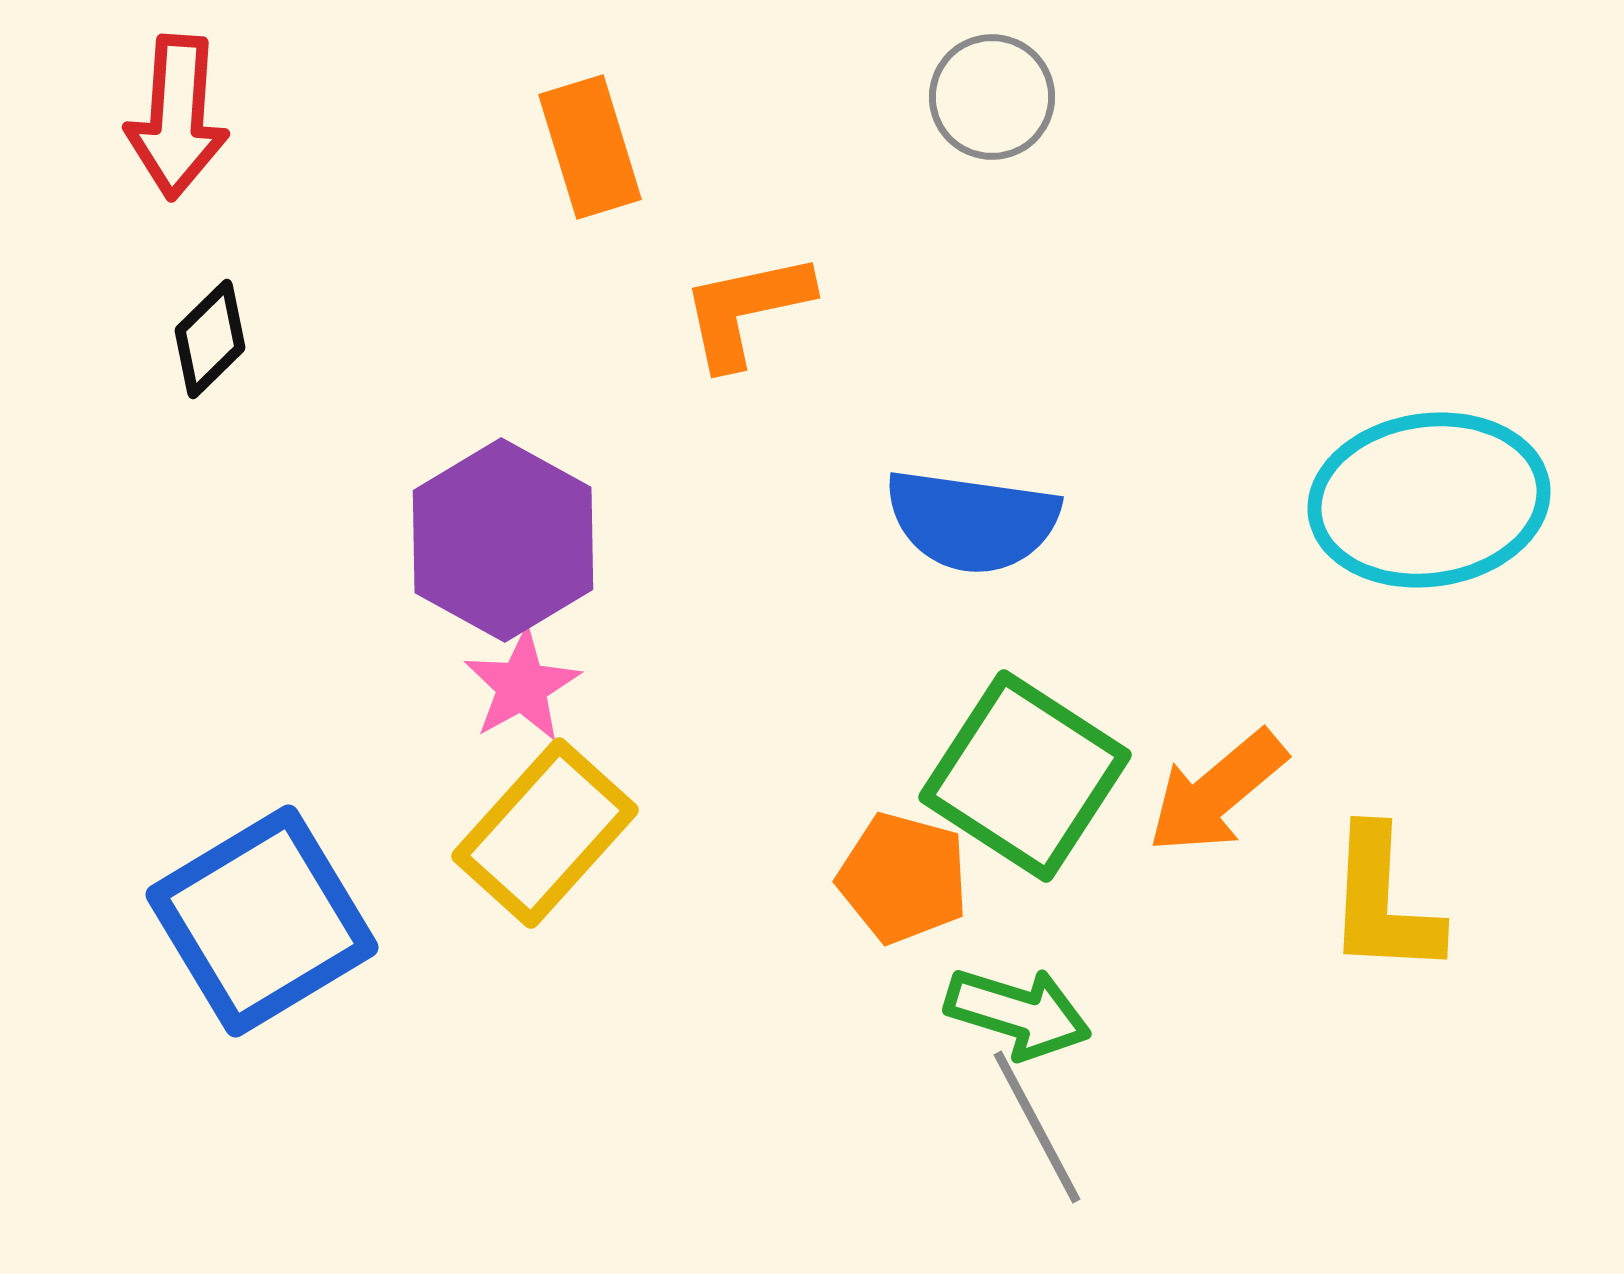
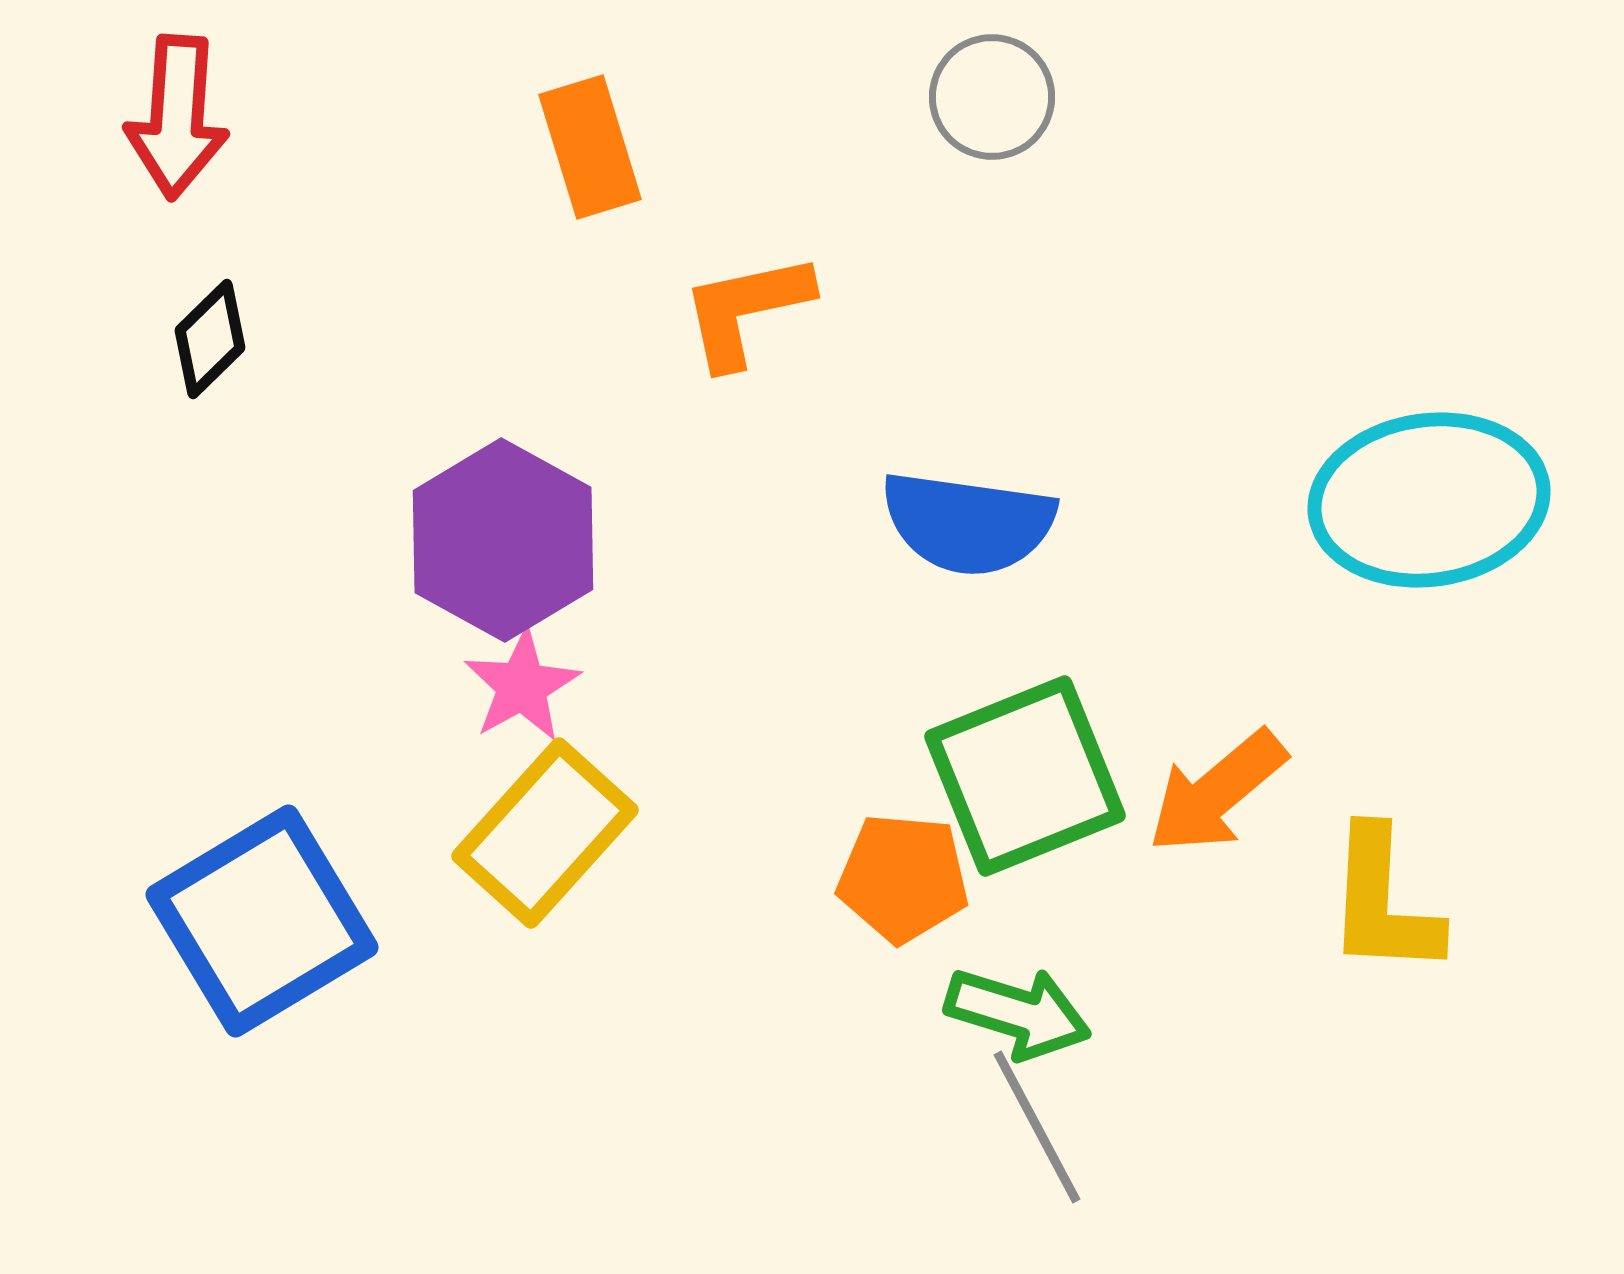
blue semicircle: moved 4 px left, 2 px down
green square: rotated 35 degrees clockwise
orange pentagon: rotated 10 degrees counterclockwise
